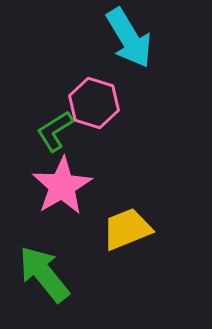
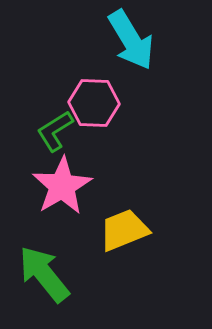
cyan arrow: moved 2 px right, 2 px down
pink hexagon: rotated 15 degrees counterclockwise
yellow trapezoid: moved 3 px left, 1 px down
